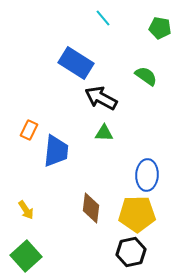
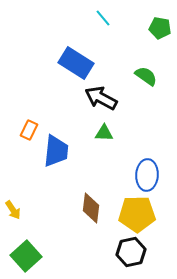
yellow arrow: moved 13 px left
